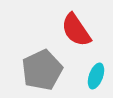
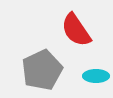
cyan ellipse: rotated 70 degrees clockwise
